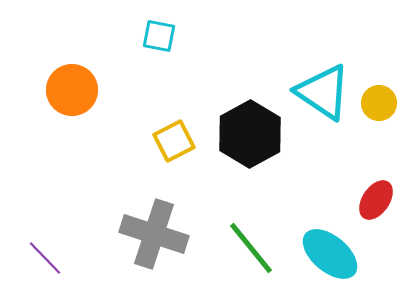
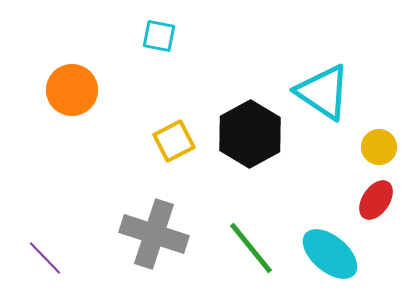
yellow circle: moved 44 px down
